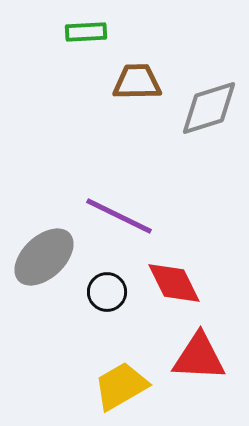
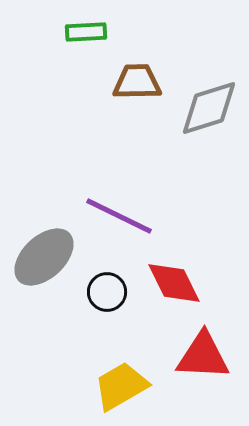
red triangle: moved 4 px right, 1 px up
